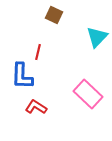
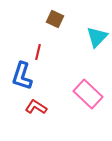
brown square: moved 1 px right, 4 px down
blue L-shape: rotated 16 degrees clockwise
